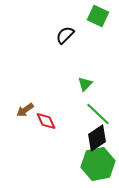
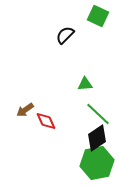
green triangle: rotated 42 degrees clockwise
green hexagon: moved 1 px left, 1 px up
